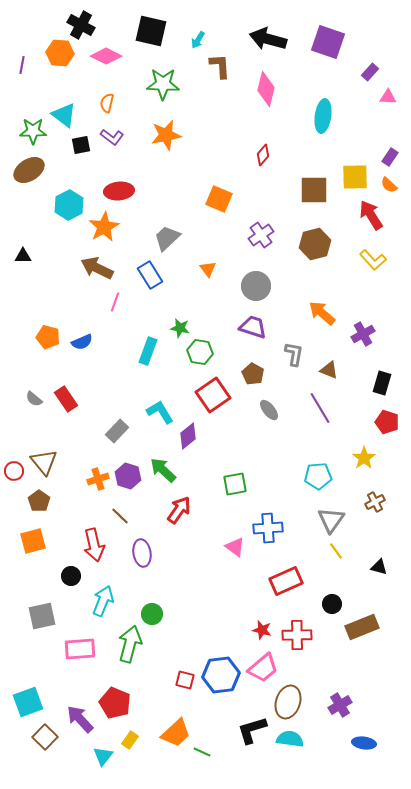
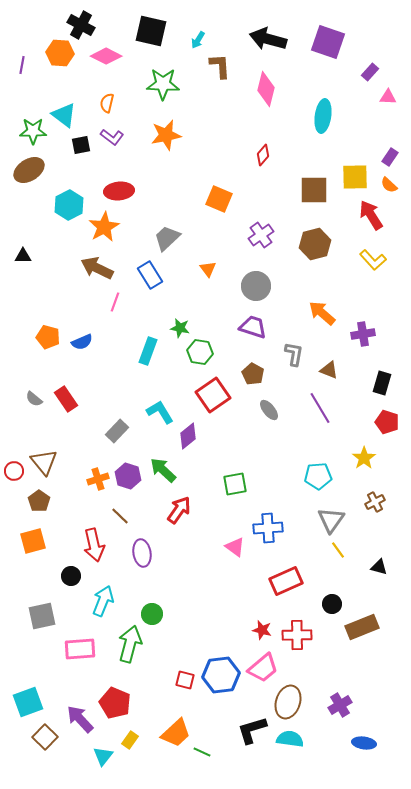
purple cross at (363, 334): rotated 20 degrees clockwise
yellow line at (336, 551): moved 2 px right, 1 px up
